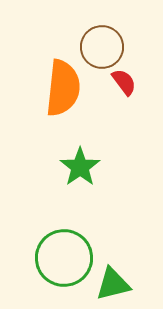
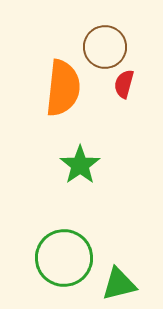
brown circle: moved 3 px right
red semicircle: moved 2 px down; rotated 128 degrees counterclockwise
green star: moved 2 px up
green triangle: moved 6 px right
